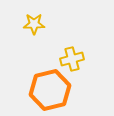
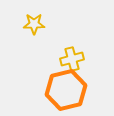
orange hexagon: moved 16 px right
